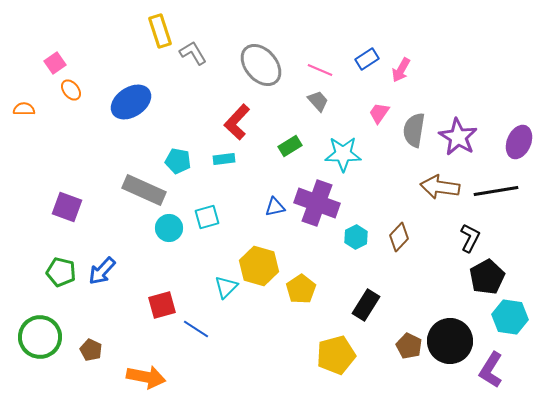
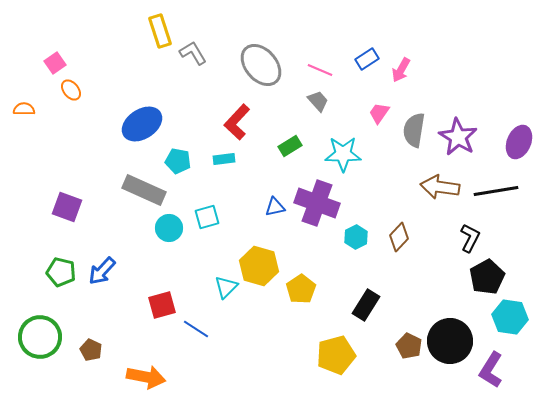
blue ellipse at (131, 102): moved 11 px right, 22 px down
